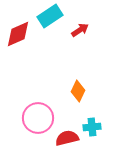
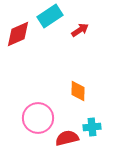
orange diamond: rotated 25 degrees counterclockwise
